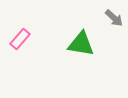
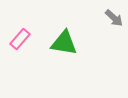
green triangle: moved 17 px left, 1 px up
